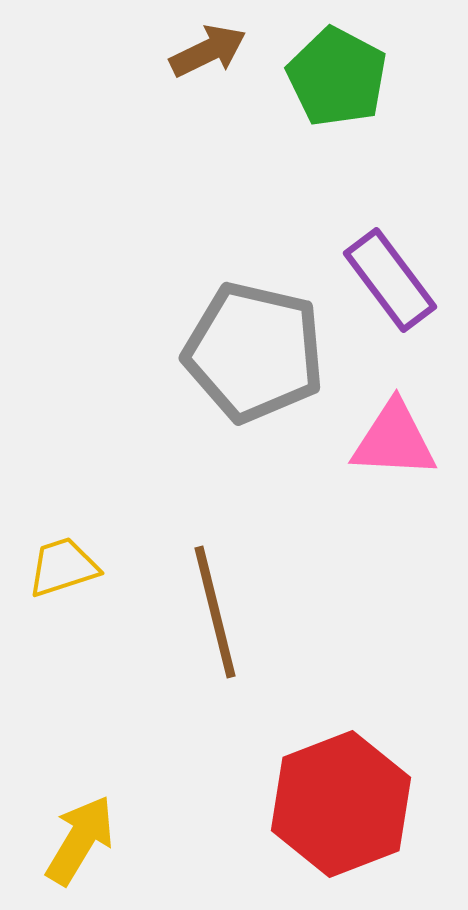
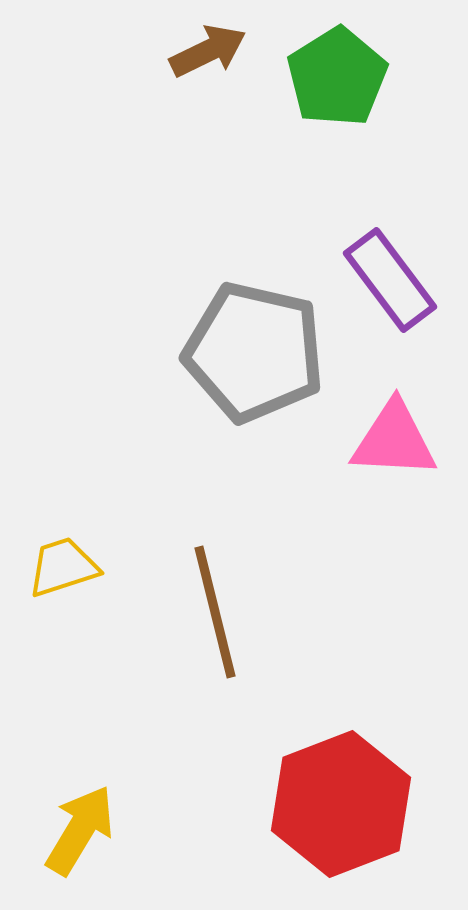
green pentagon: rotated 12 degrees clockwise
yellow arrow: moved 10 px up
